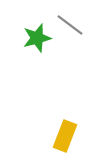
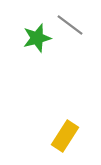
yellow rectangle: rotated 12 degrees clockwise
